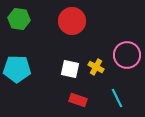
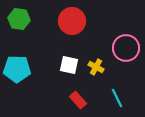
pink circle: moved 1 px left, 7 px up
white square: moved 1 px left, 4 px up
red rectangle: rotated 30 degrees clockwise
